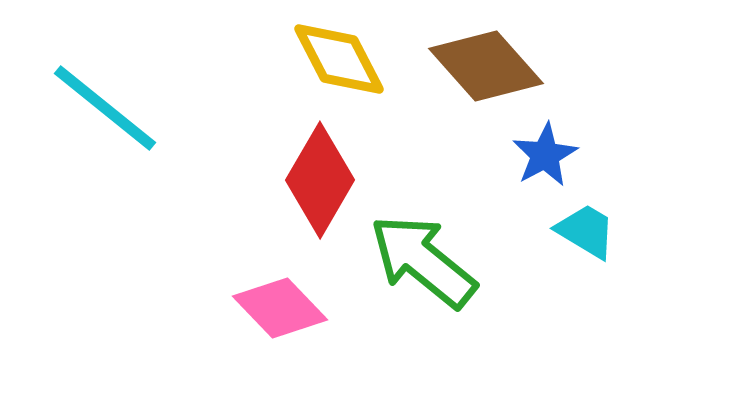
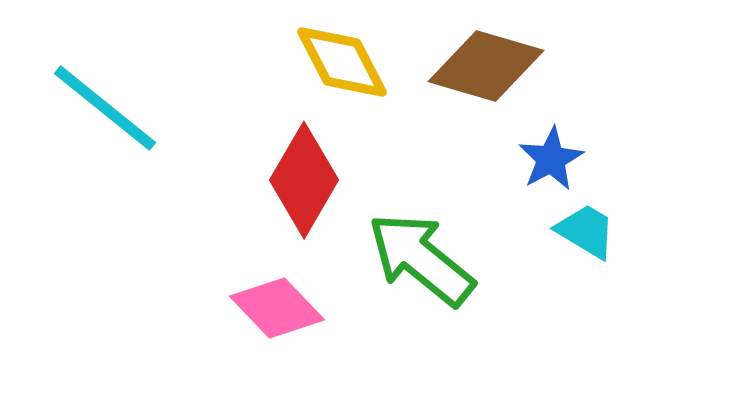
yellow diamond: moved 3 px right, 3 px down
brown diamond: rotated 32 degrees counterclockwise
blue star: moved 6 px right, 4 px down
red diamond: moved 16 px left
green arrow: moved 2 px left, 2 px up
pink diamond: moved 3 px left
